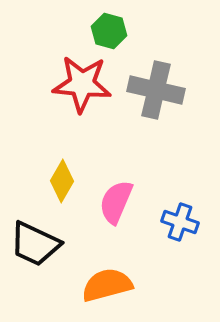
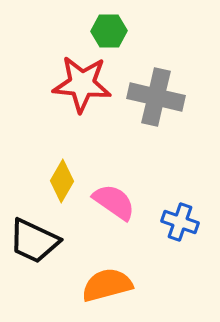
green hexagon: rotated 16 degrees counterclockwise
gray cross: moved 7 px down
pink semicircle: moved 2 px left; rotated 102 degrees clockwise
black trapezoid: moved 1 px left, 3 px up
